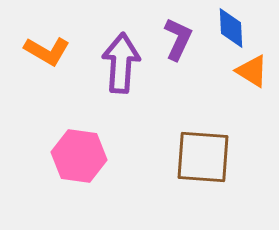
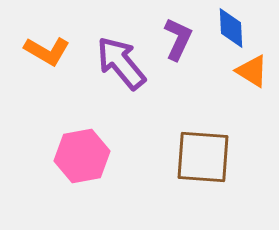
purple arrow: rotated 44 degrees counterclockwise
pink hexagon: moved 3 px right; rotated 18 degrees counterclockwise
